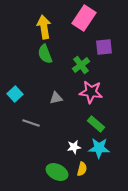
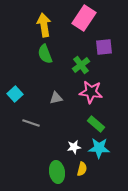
yellow arrow: moved 2 px up
green ellipse: rotated 55 degrees clockwise
